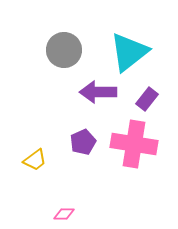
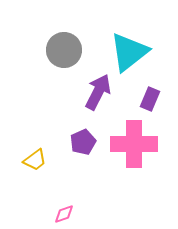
purple arrow: rotated 117 degrees clockwise
purple rectangle: moved 3 px right; rotated 15 degrees counterclockwise
pink cross: rotated 9 degrees counterclockwise
pink diamond: rotated 20 degrees counterclockwise
